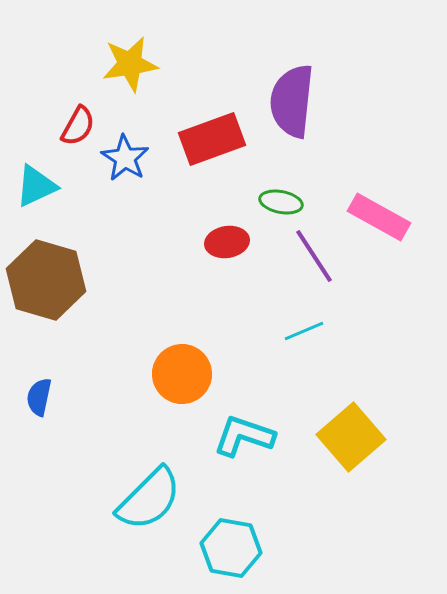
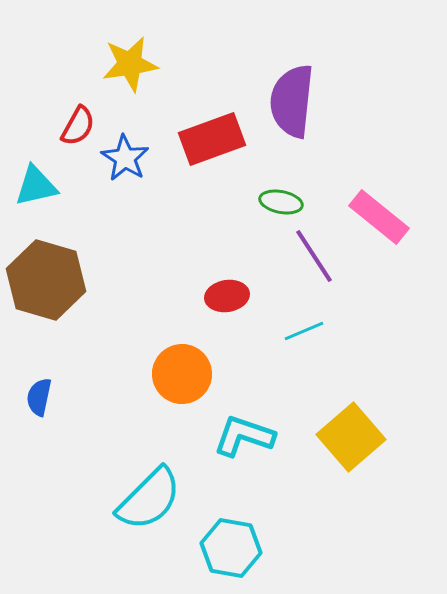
cyan triangle: rotated 12 degrees clockwise
pink rectangle: rotated 10 degrees clockwise
red ellipse: moved 54 px down
